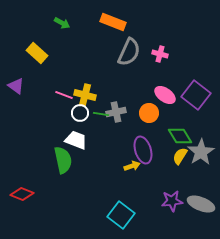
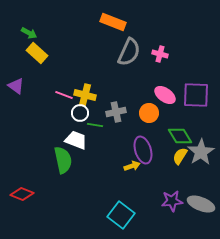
green arrow: moved 33 px left, 10 px down
purple square: rotated 36 degrees counterclockwise
green line: moved 6 px left, 11 px down
